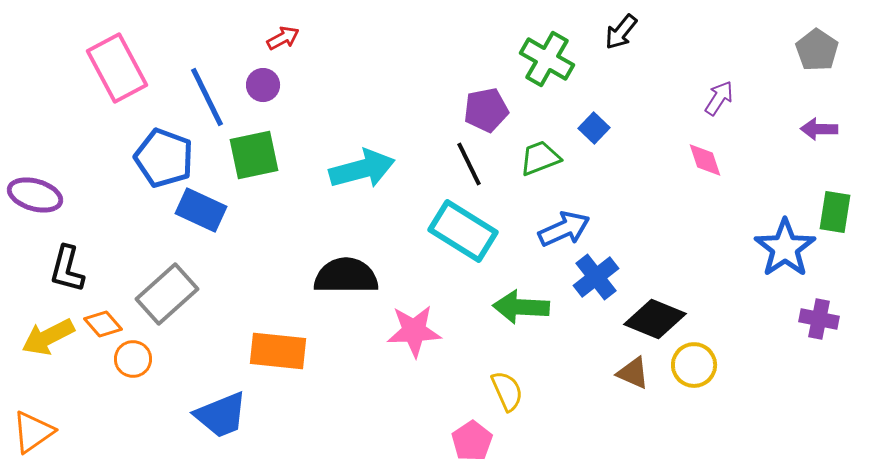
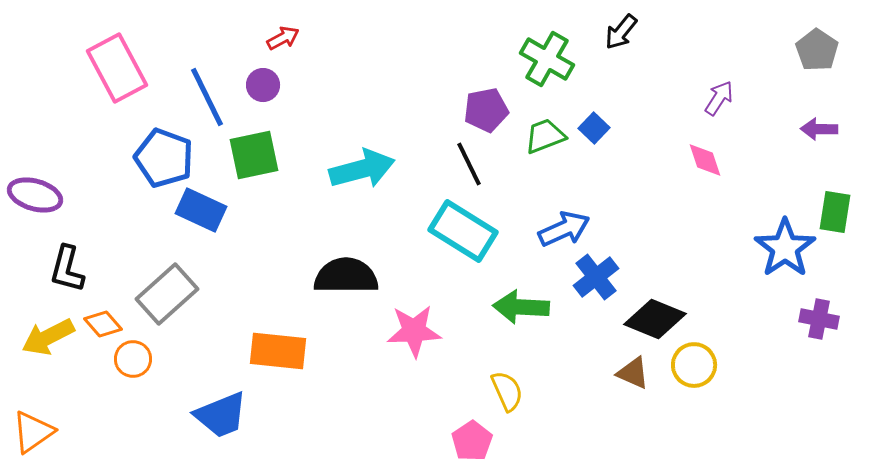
green trapezoid at (540, 158): moved 5 px right, 22 px up
